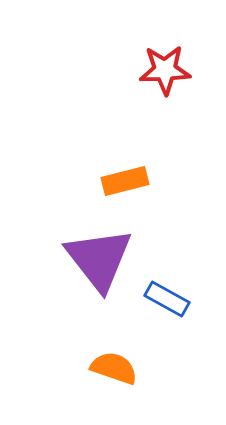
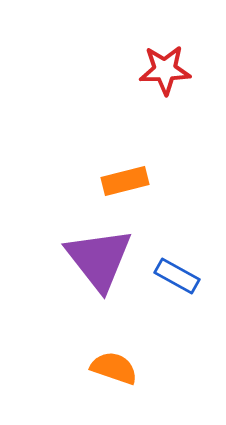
blue rectangle: moved 10 px right, 23 px up
